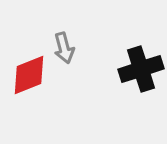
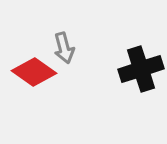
red diamond: moved 5 px right, 3 px up; rotated 57 degrees clockwise
